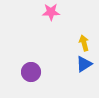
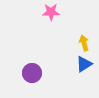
purple circle: moved 1 px right, 1 px down
